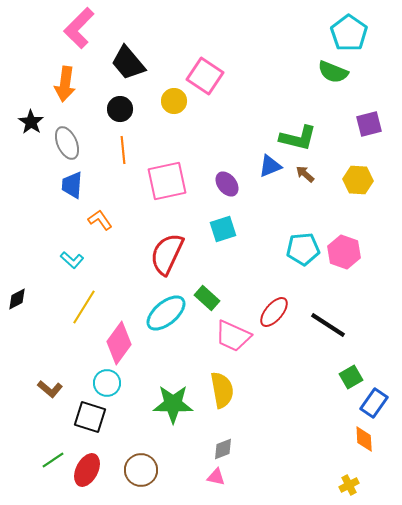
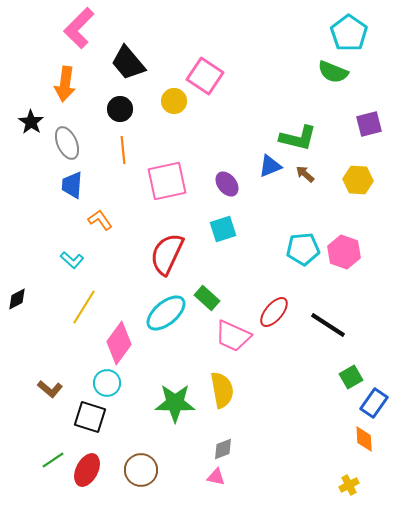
green star at (173, 404): moved 2 px right, 1 px up
